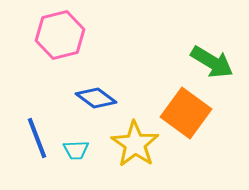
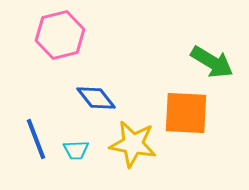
blue diamond: rotated 15 degrees clockwise
orange square: rotated 33 degrees counterclockwise
blue line: moved 1 px left, 1 px down
yellow star: moved 2 px left; rotated 24 degrees counterclockwise
